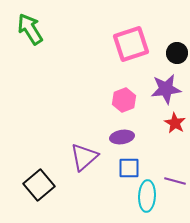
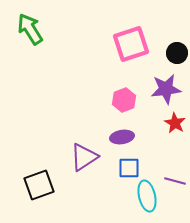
purple triangle: rotated 8 degrees clockwise
black square: rotated 20 degrees clockwise
cyan ellipse: rotated 16 degrees counterclockwise
